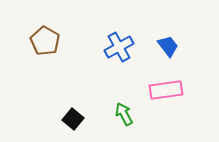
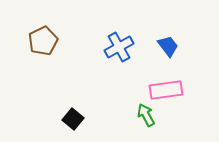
brown pentagon: moved 2 px left; rotated 16 degrees clockwise
green arrow: moved 22 px right, 1 px down
